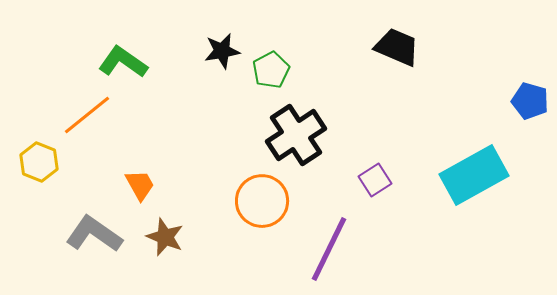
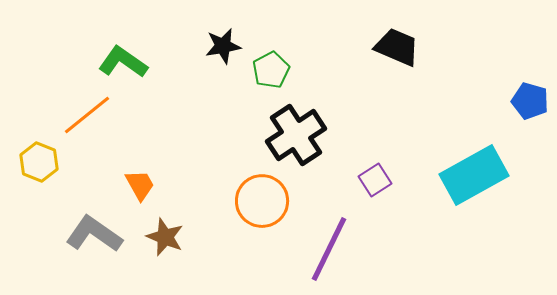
black star: moved 1 px right, 5 px up
